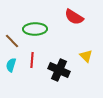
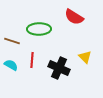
green ellipse: moved 4 px right
brown line: rotated 28 degrees counterclockwise
yellow triangle: moved 1 px left, 1 px down
cyan semicircle: rotated 104 degrees clockwise
black cross: moved 2 px up
